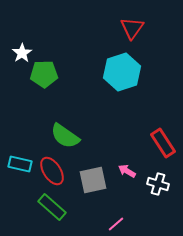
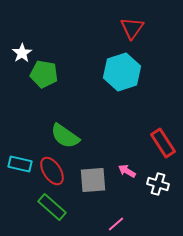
green pentagon: rotated 12 degrees clockwise
gray square: rotated 8 degrees clockwise
